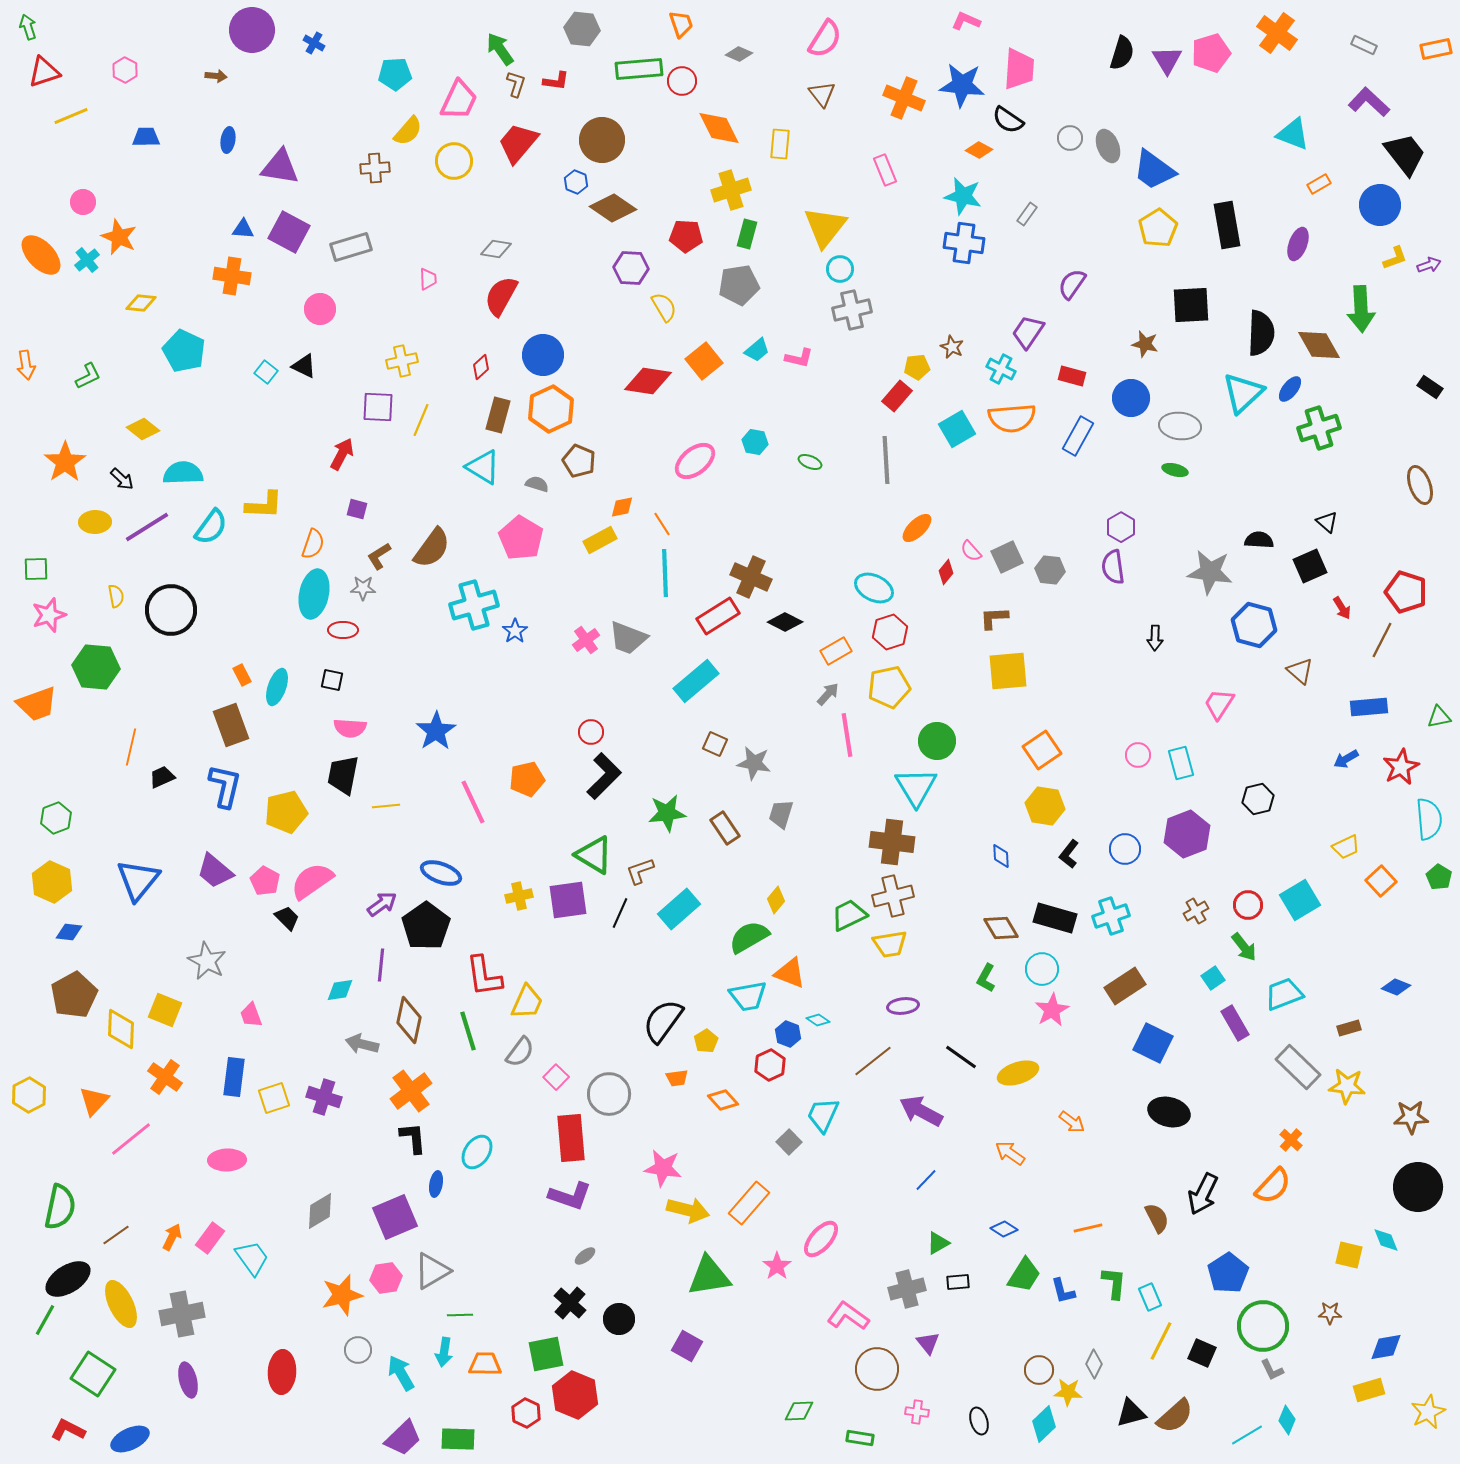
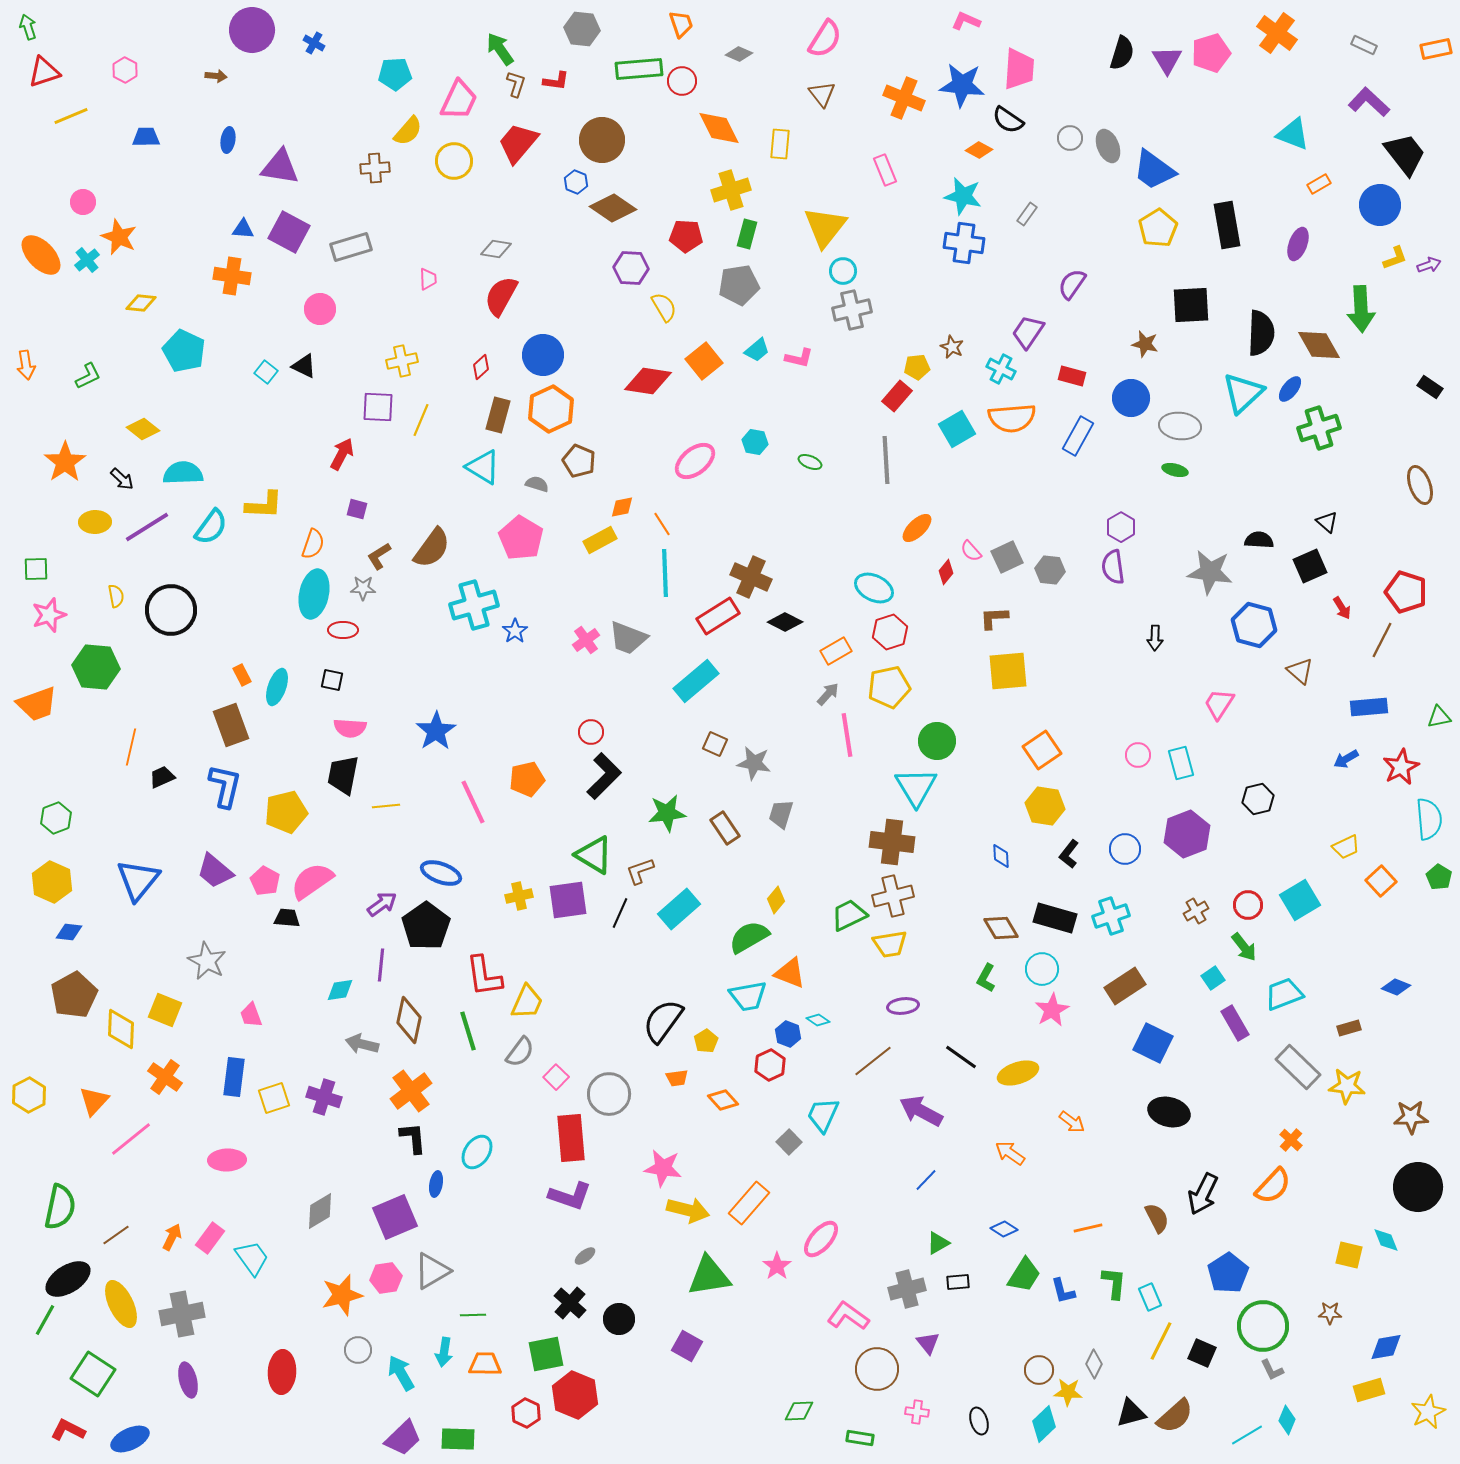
cyan circle at (840, 269): moved 3 px right, 2 px down
black trapezoid at (287, 918): rotated 40 degrees counterclockwise
green line at (460, 1315): moved 13 px right
